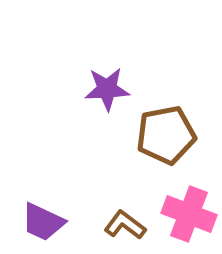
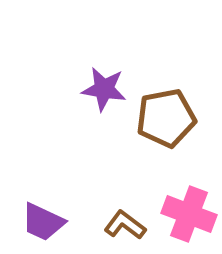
purple star: moved 3 px left; rotated 12 degrees clockwise
brown pentagon: moved 17 px up
